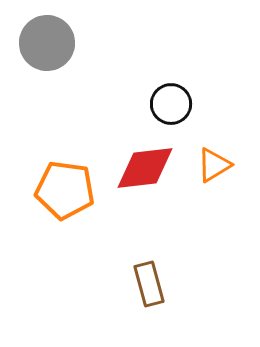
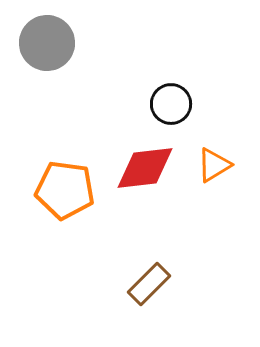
brown rectangle: rotated 60 degrees clockwise
